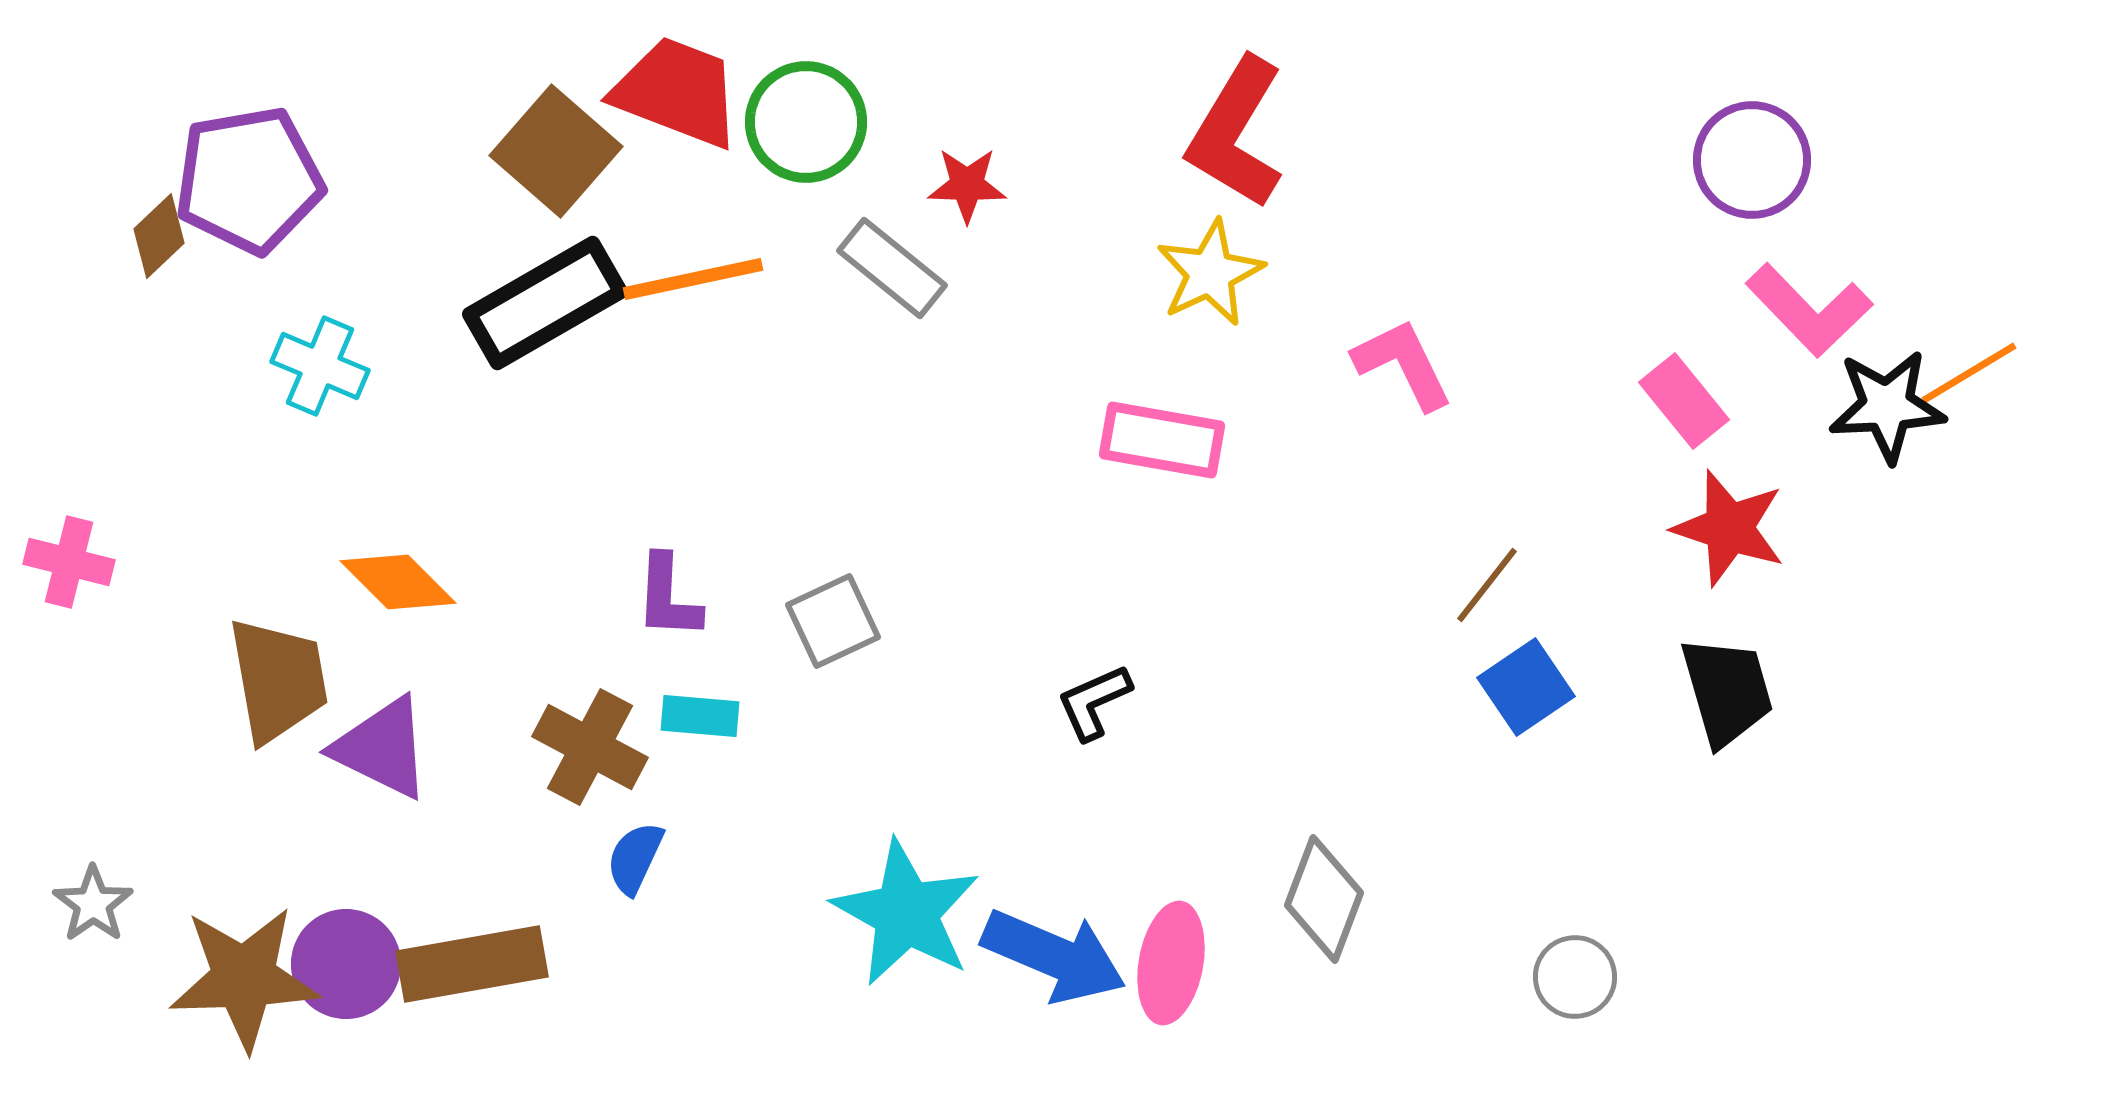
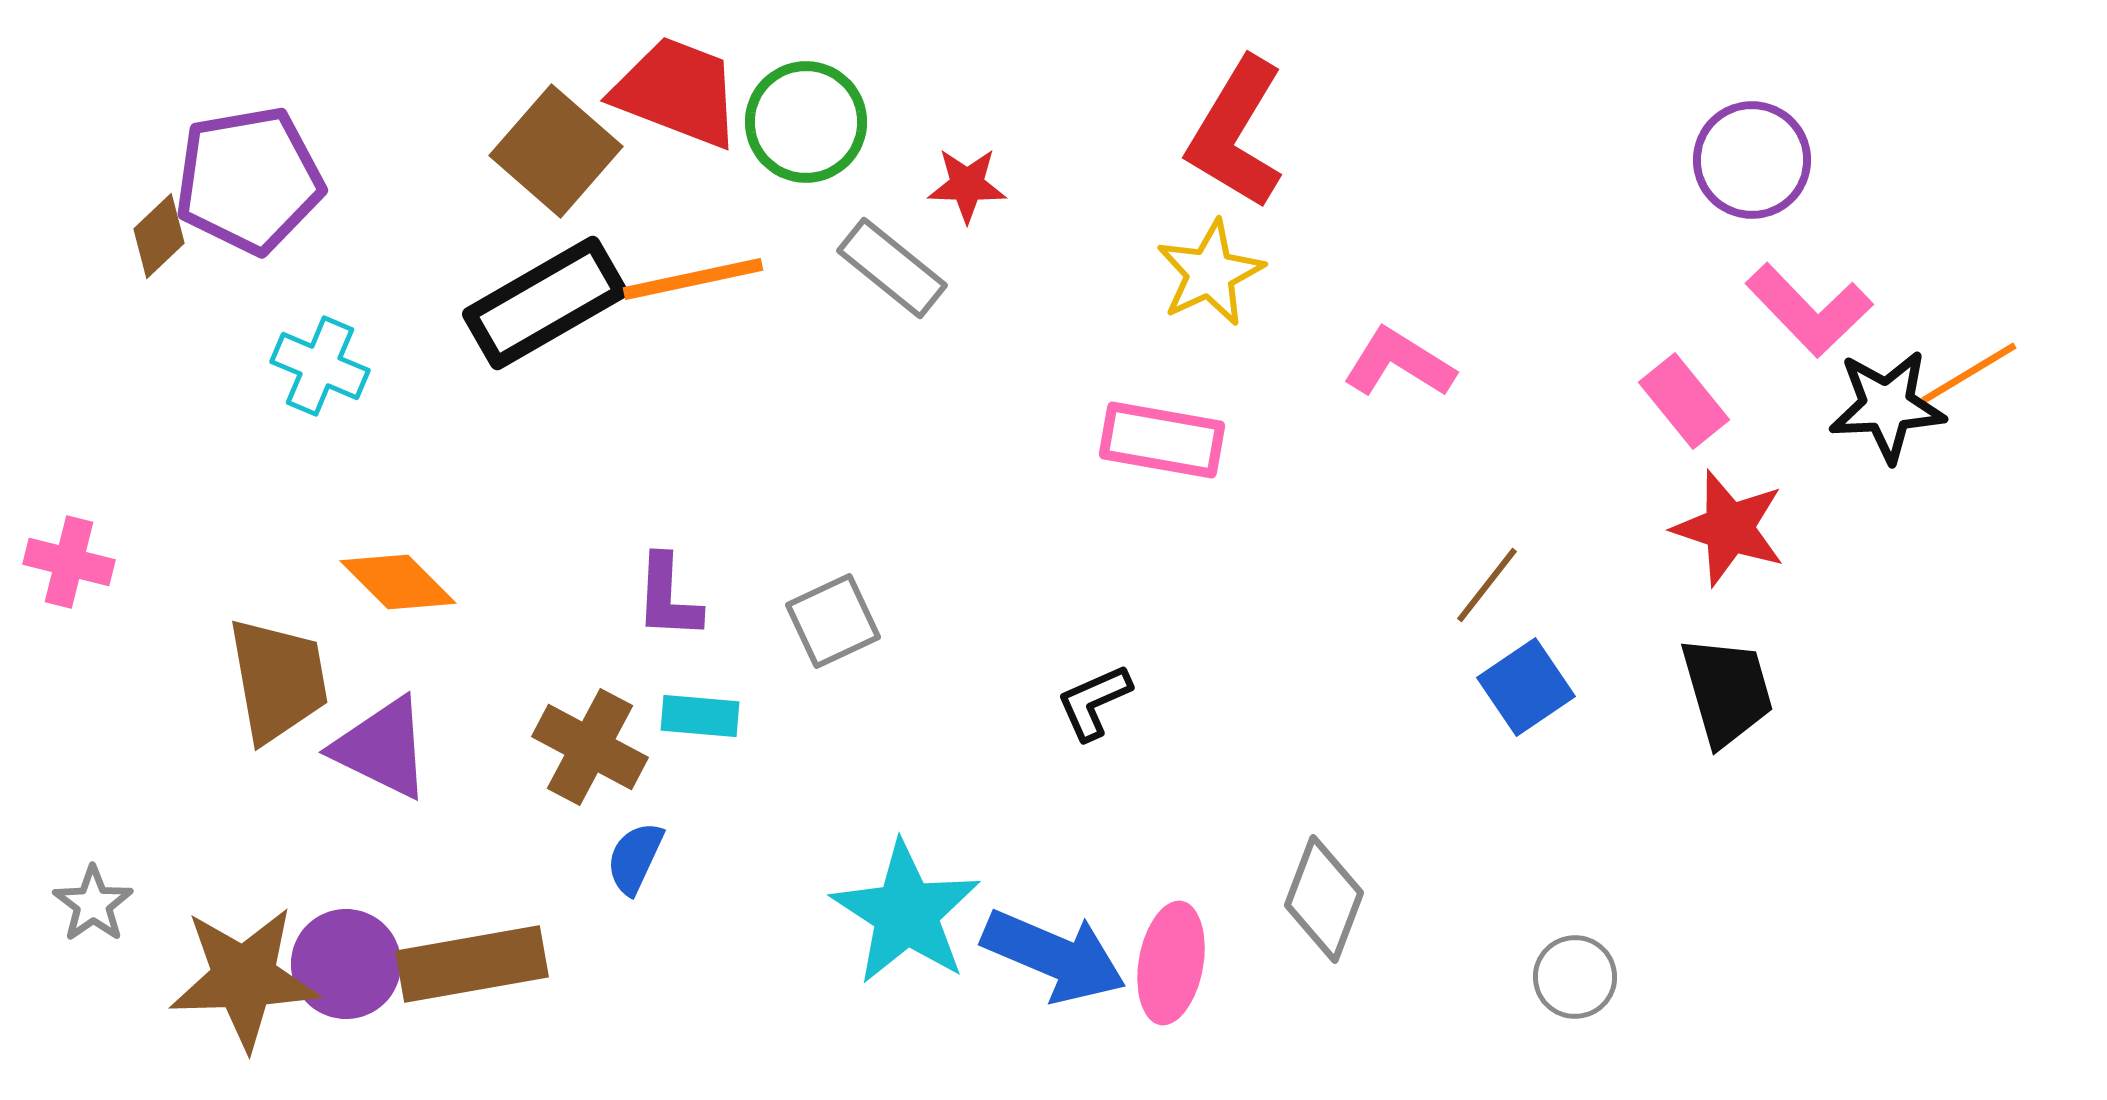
pink L-shape at (1403, 364): moved 4 px left, 1 px up; rotated 32 degrees counterclockwise
cyan star at (906, 913): rotated 4 degrees clockwise
